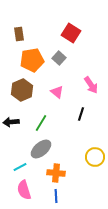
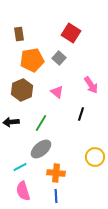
pink semicircle: moved 1 px left, 1 px down
